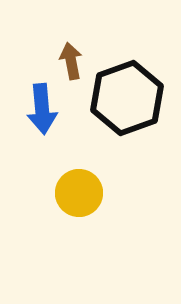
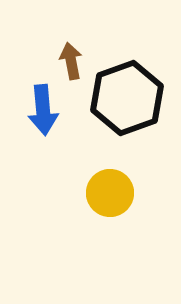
blue arrow: moved 1 px right, 1 px down
yellow circle: moved 31 px right
